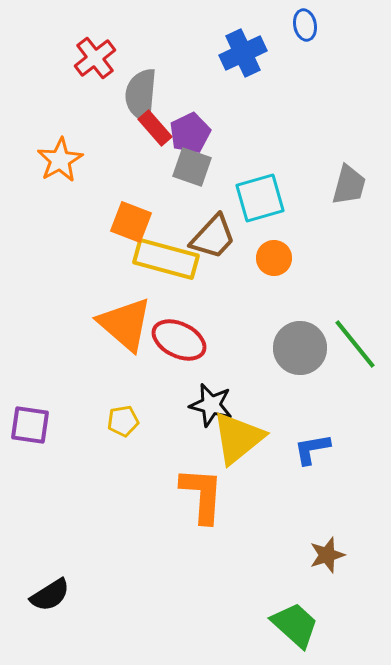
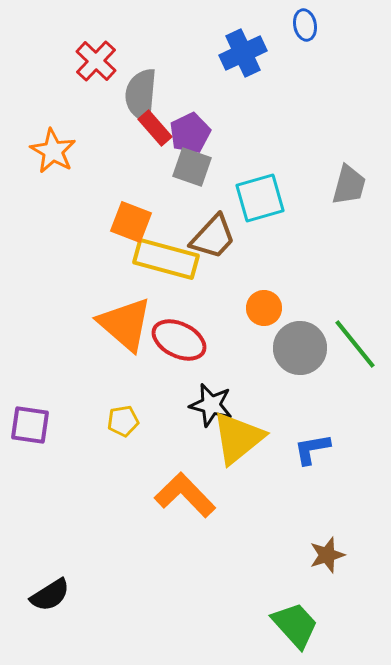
red cross: moved 1 px right, 3 px down; rotated 9 degrees counterclockwise
orange star: moved 7 px left, 9 px up; rotated 12 degrees counterclockwise
orange circle: moved 10 px left, 50 px down
orange L-shape: moved 17 px left; rotated 48 degrees counterclockwise
green trapezoid: rotated 6 degrees clockwise
